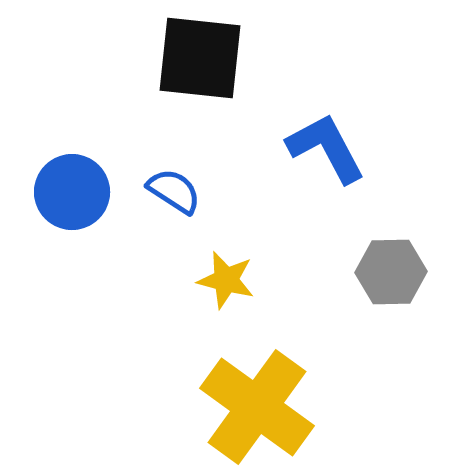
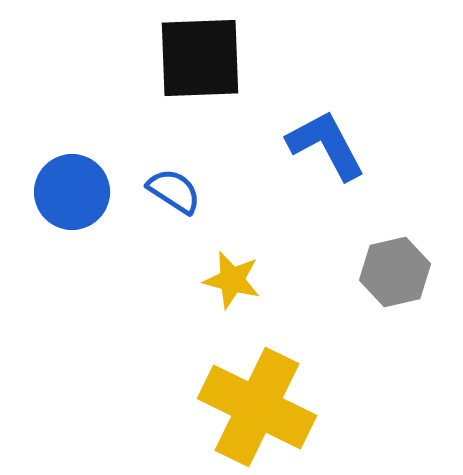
black square: rotated 8 degrees counterclockwise
blue L-shape: moved 3 px up
gray hexagon: moved 4 px right; rotated 12 degrees counterclockwise
yellow star: moved 6 px right
yellow cross: rotated 10 degrees counterclockwise
